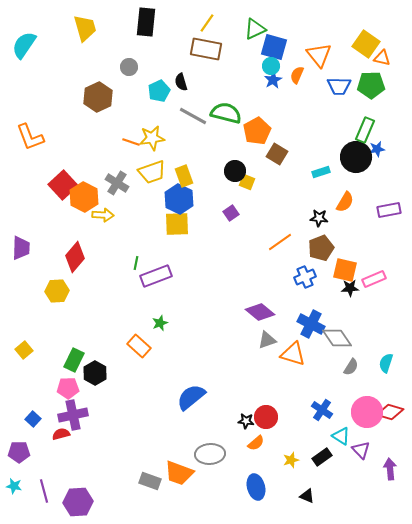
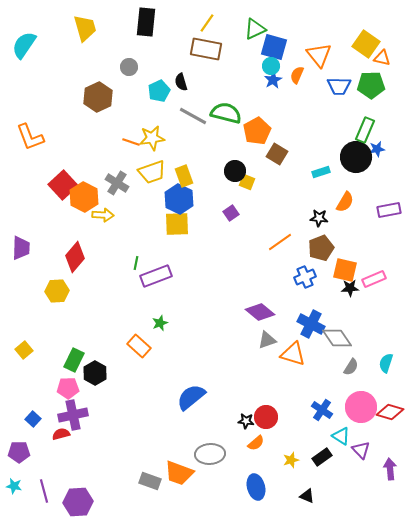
pink circle at (367, 412): moved 6 px left, 5 px up
